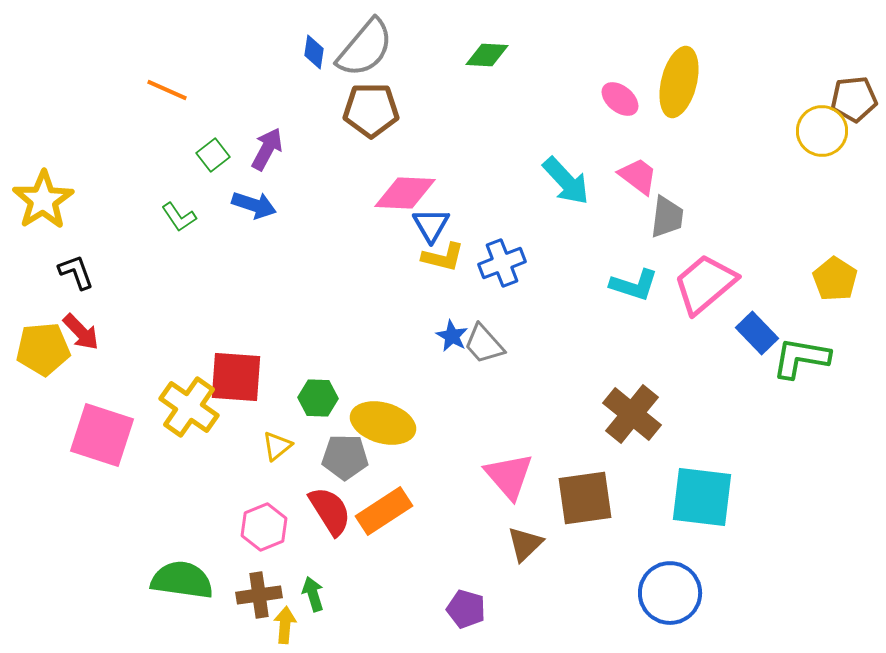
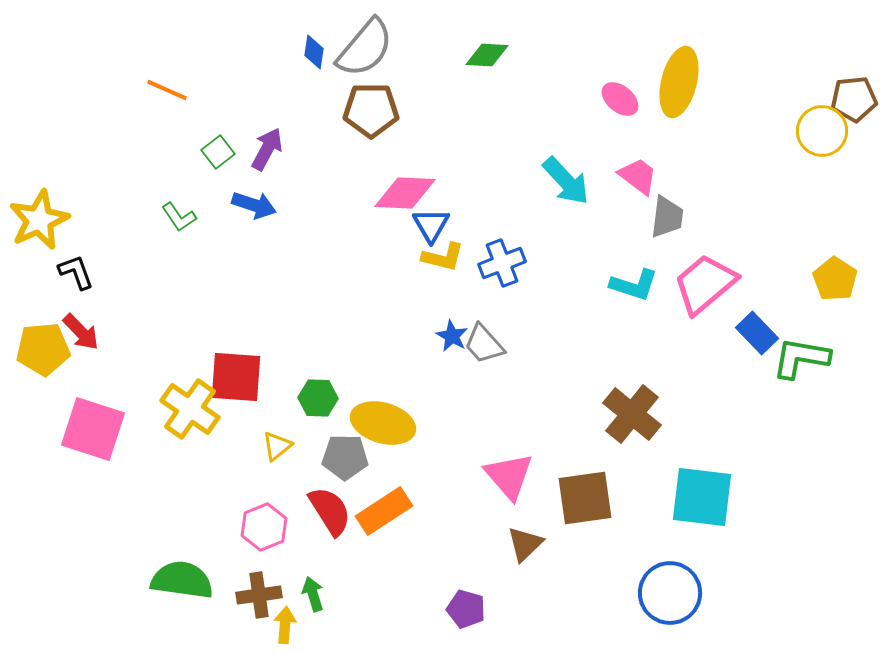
green square at (213, 155): moved 5 px right, 3 px up
yellow star at (43, 200): moved 4 px left, 20 px down; rotated 8 degrees clockwise
yellow cross at (189, 407): moved 1 px right, 2 px down
pink square at (102, 435): moved 9 px left, 6 px up
